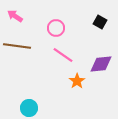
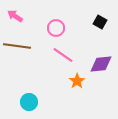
cyan circle: moved 6 px up
